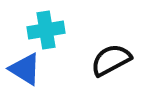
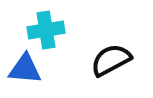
blue triangle: rotated 27 degrees counterclockwise
